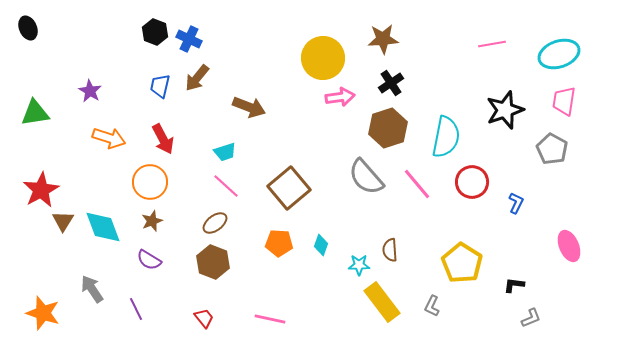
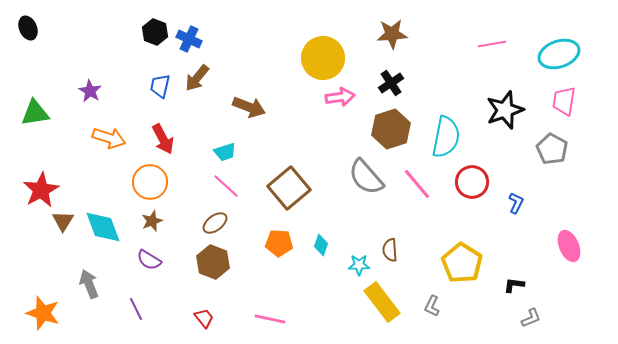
brown star at (383, 39): moved 9 px right, 5 px up
brown hexagon at (388, 128): moved 3 px right, 1 px down
gray arrow at (92, 289): moved 3 px left, 5 px up; rotated 12 degrees clockwise
